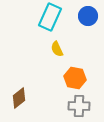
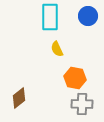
cyan rectangle: rotated 24 degrees counterclockwise
gray cross: moved 3 px right, 2 px up
